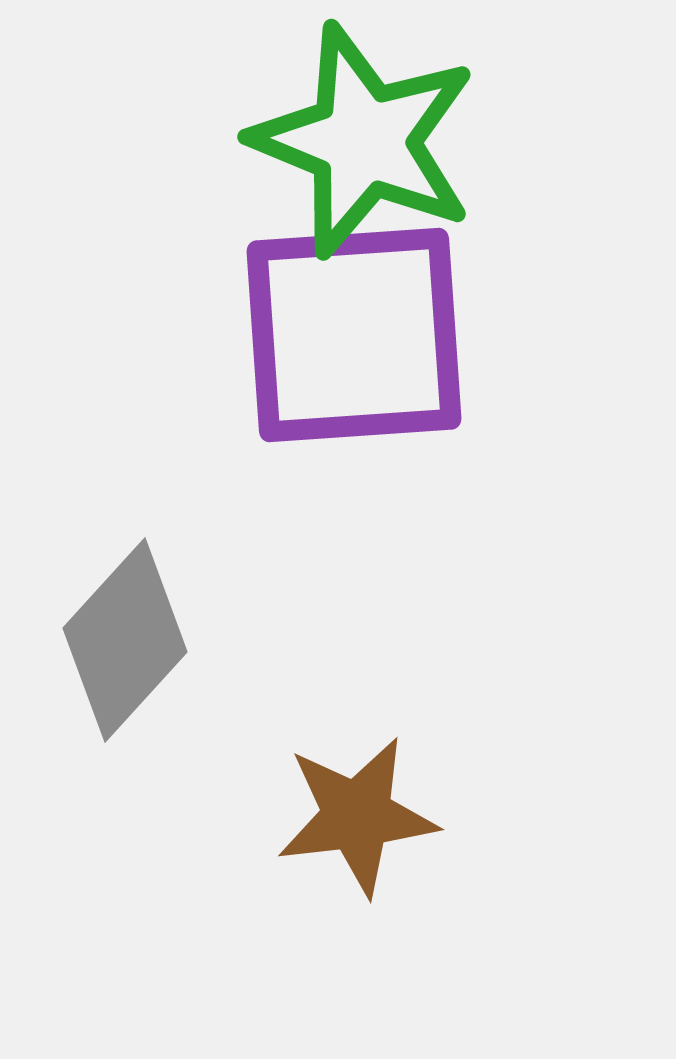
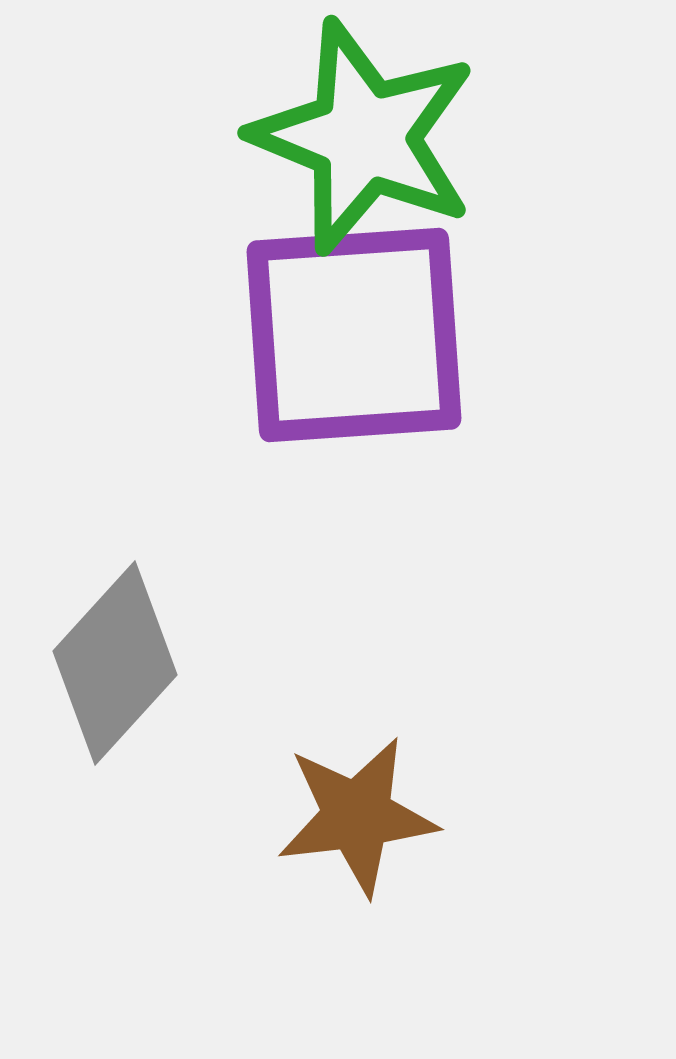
green star: moved 4 px up
gray diamond: moved 10 px left, 23 px down
